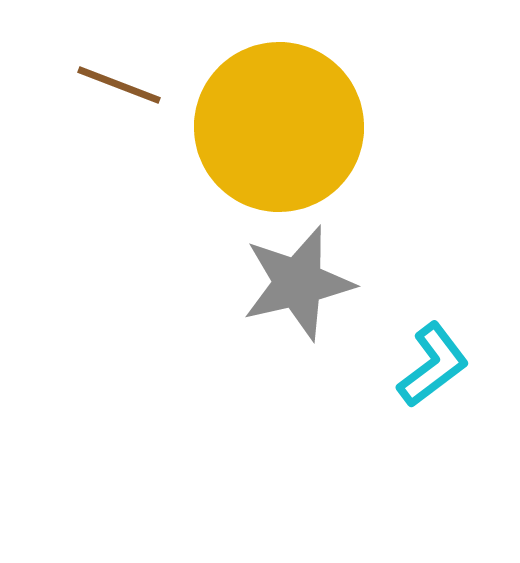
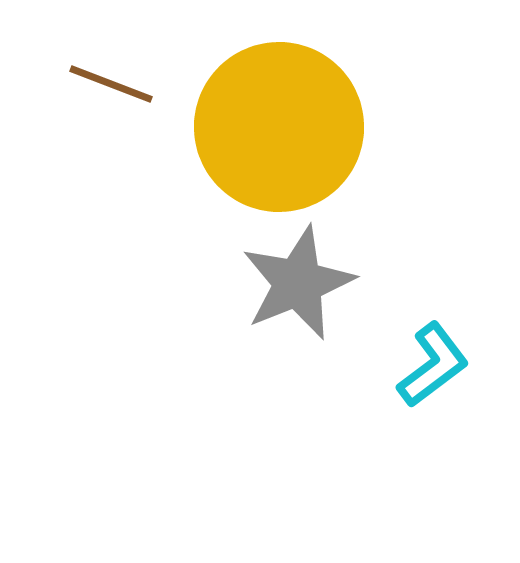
brown line: moved 8 px left, 1 px up
gray star: rotated 9 degrees counterclockwise
